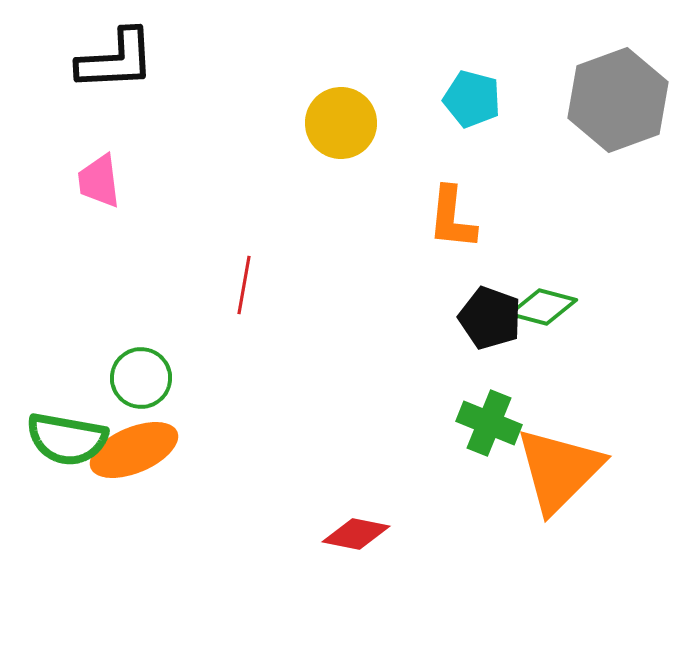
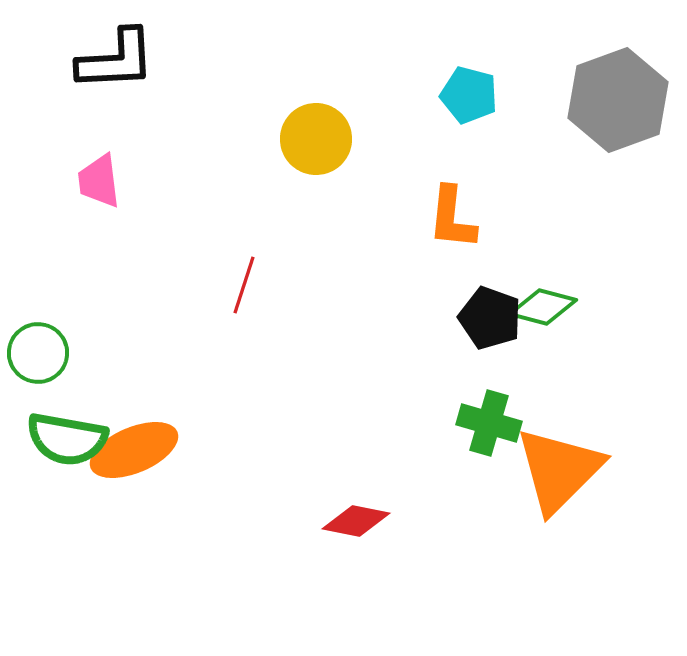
cyan pentagon: moved 3 px left, 4 px up
yellow circle: moved 25 px left, 16 px down
red line: rotated 8 degrees clockwise
green circle: moved 103 px left, 25 px up
green cross: rotated 6 degrees counterclockwise
red diamond: moved 13 px up
